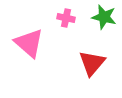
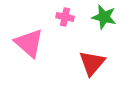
pink cross: moved 1 px left, 1 px up
